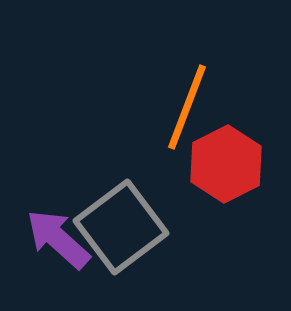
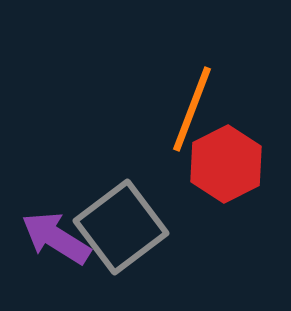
orange line: moved 5 px right, 2 px down
purple arrow: moved 2 px left, 1 px up; rotated 10 degrees counterclockwise
